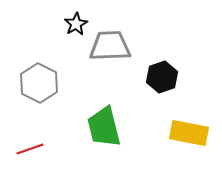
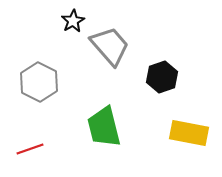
black star: moved 3 px left, 3 px up
gray trapezoid: rotated 51 degrees clockwise
gray hexagon: moved 1 px up
